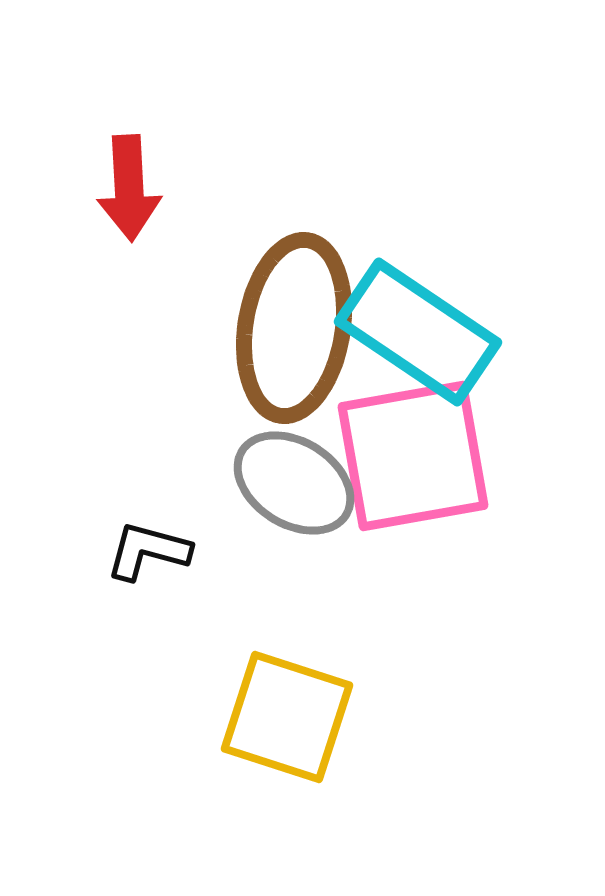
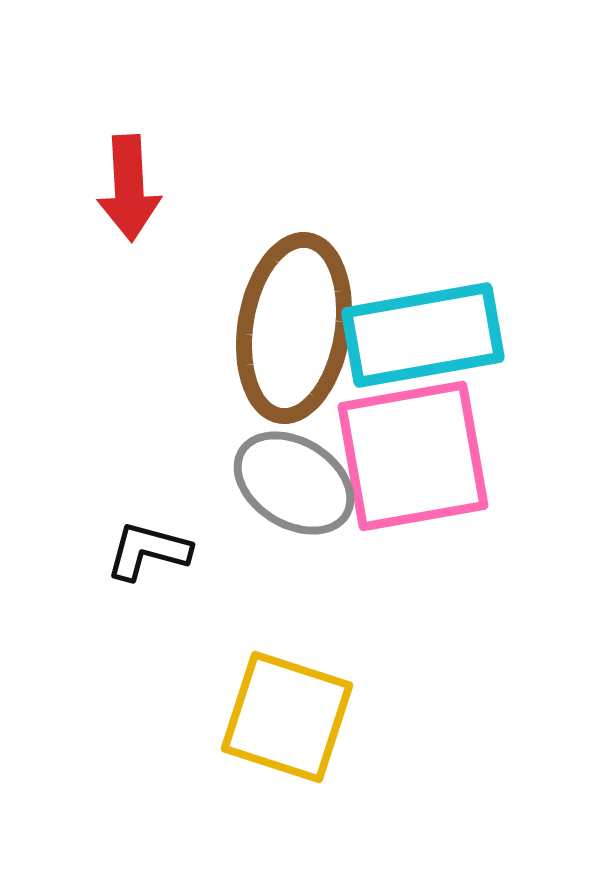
cyan rectangle: moved 5 px right, 3 px down; rotated 44 degrees counterclockwise
